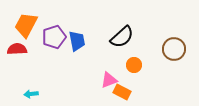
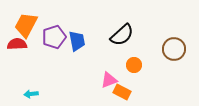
black semicircle: moved 2 px up
red semicircle: moved 5 px up
